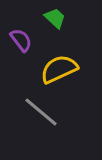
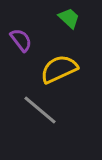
green trapezoid: moved 14 px right
gray line: moved 1 px left, 2 px up
